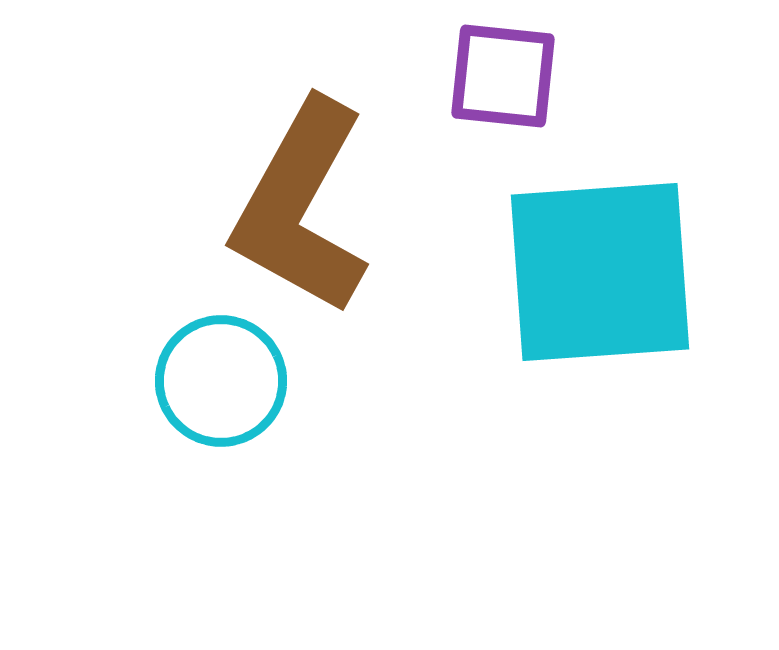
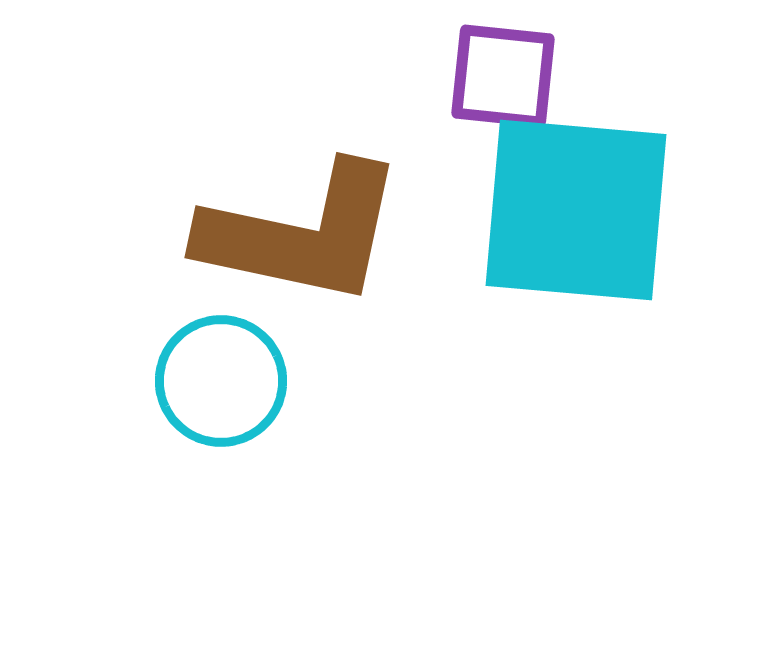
brown L-shape: moved 1 px right, 27 px down; rotated 107 degrees counterclockwise
cyan square: moved 24 px left, 62 px up; rotated 9 degrees clockwise
